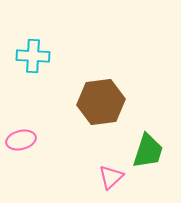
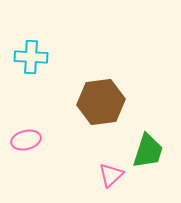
cyan cross: moved 2 px left, 1 px down
pink ellipse: moved 5 px right
pink triangle: moved 2 px up
